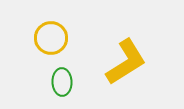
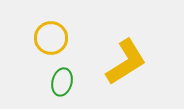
green ellipse: rotated 16 degrees clockwise
